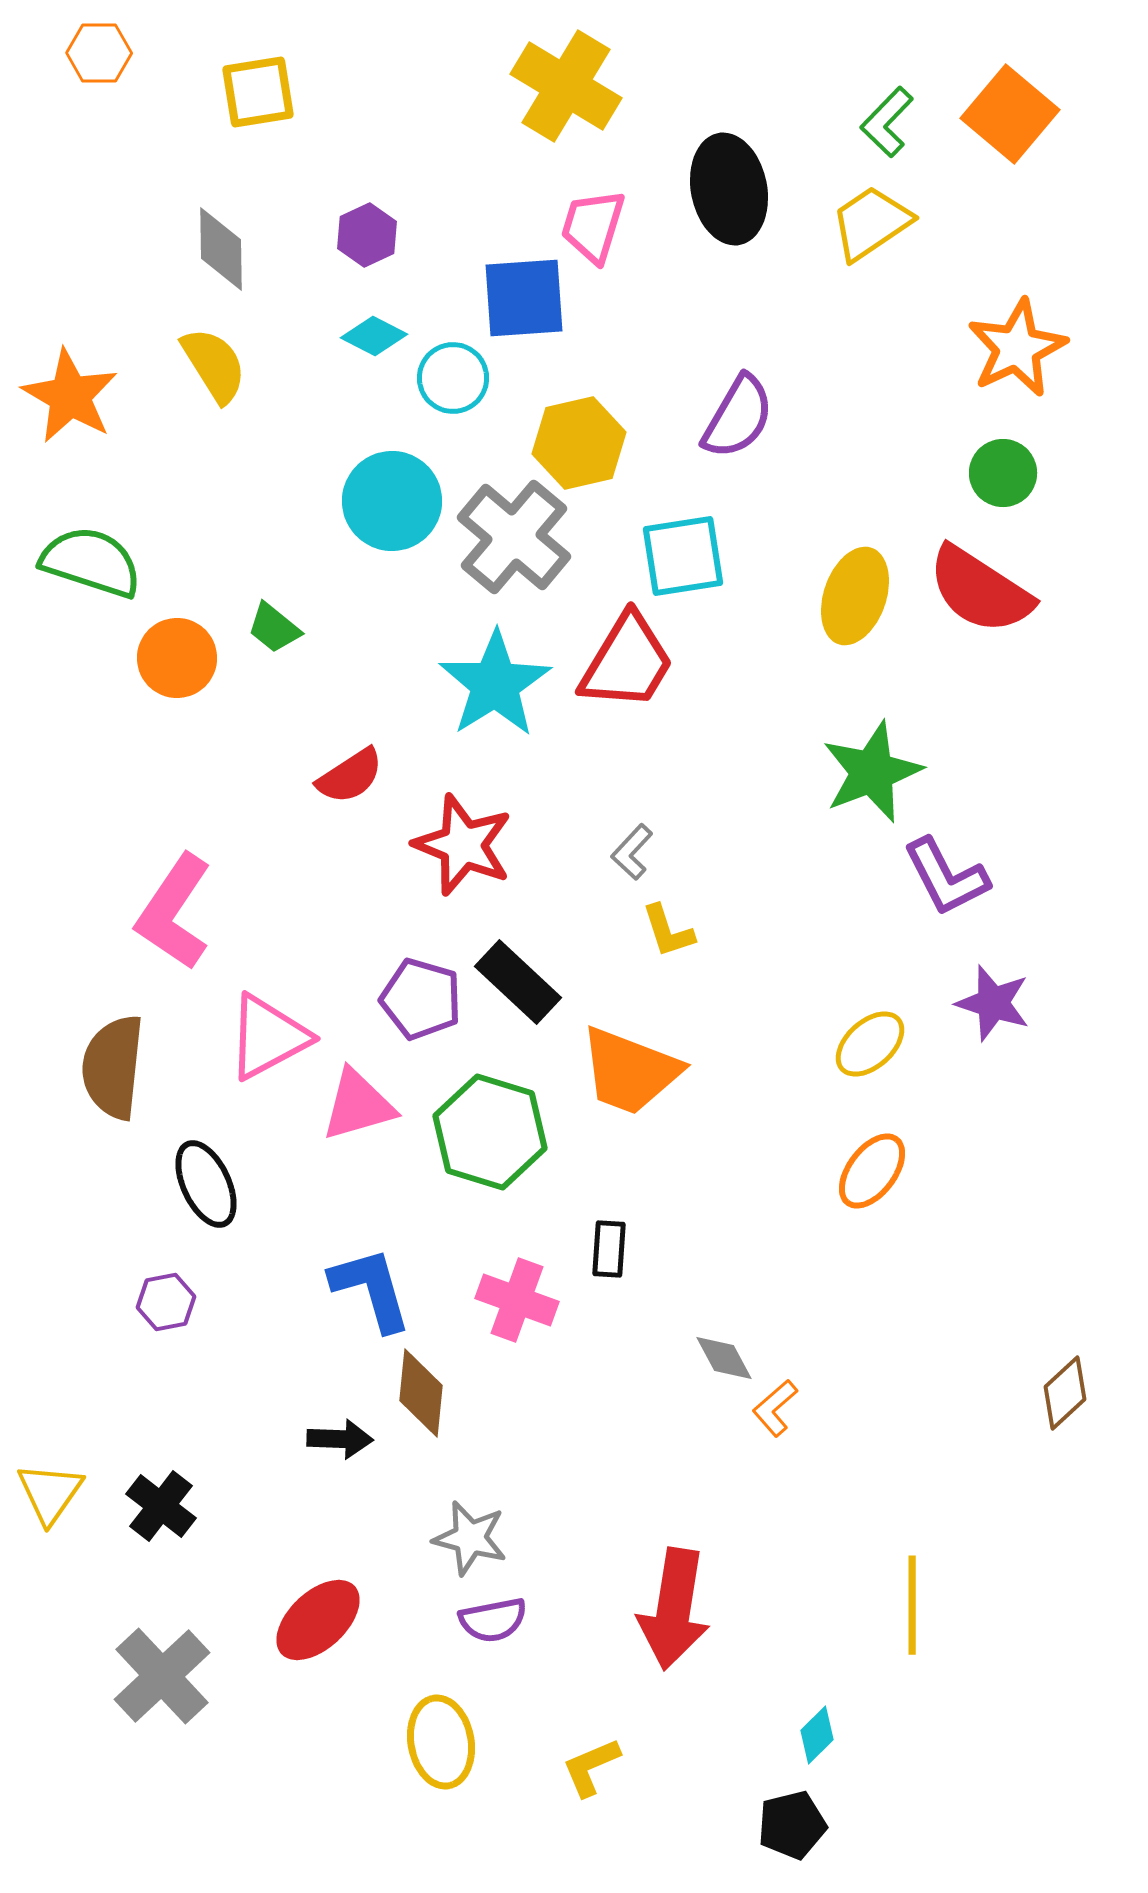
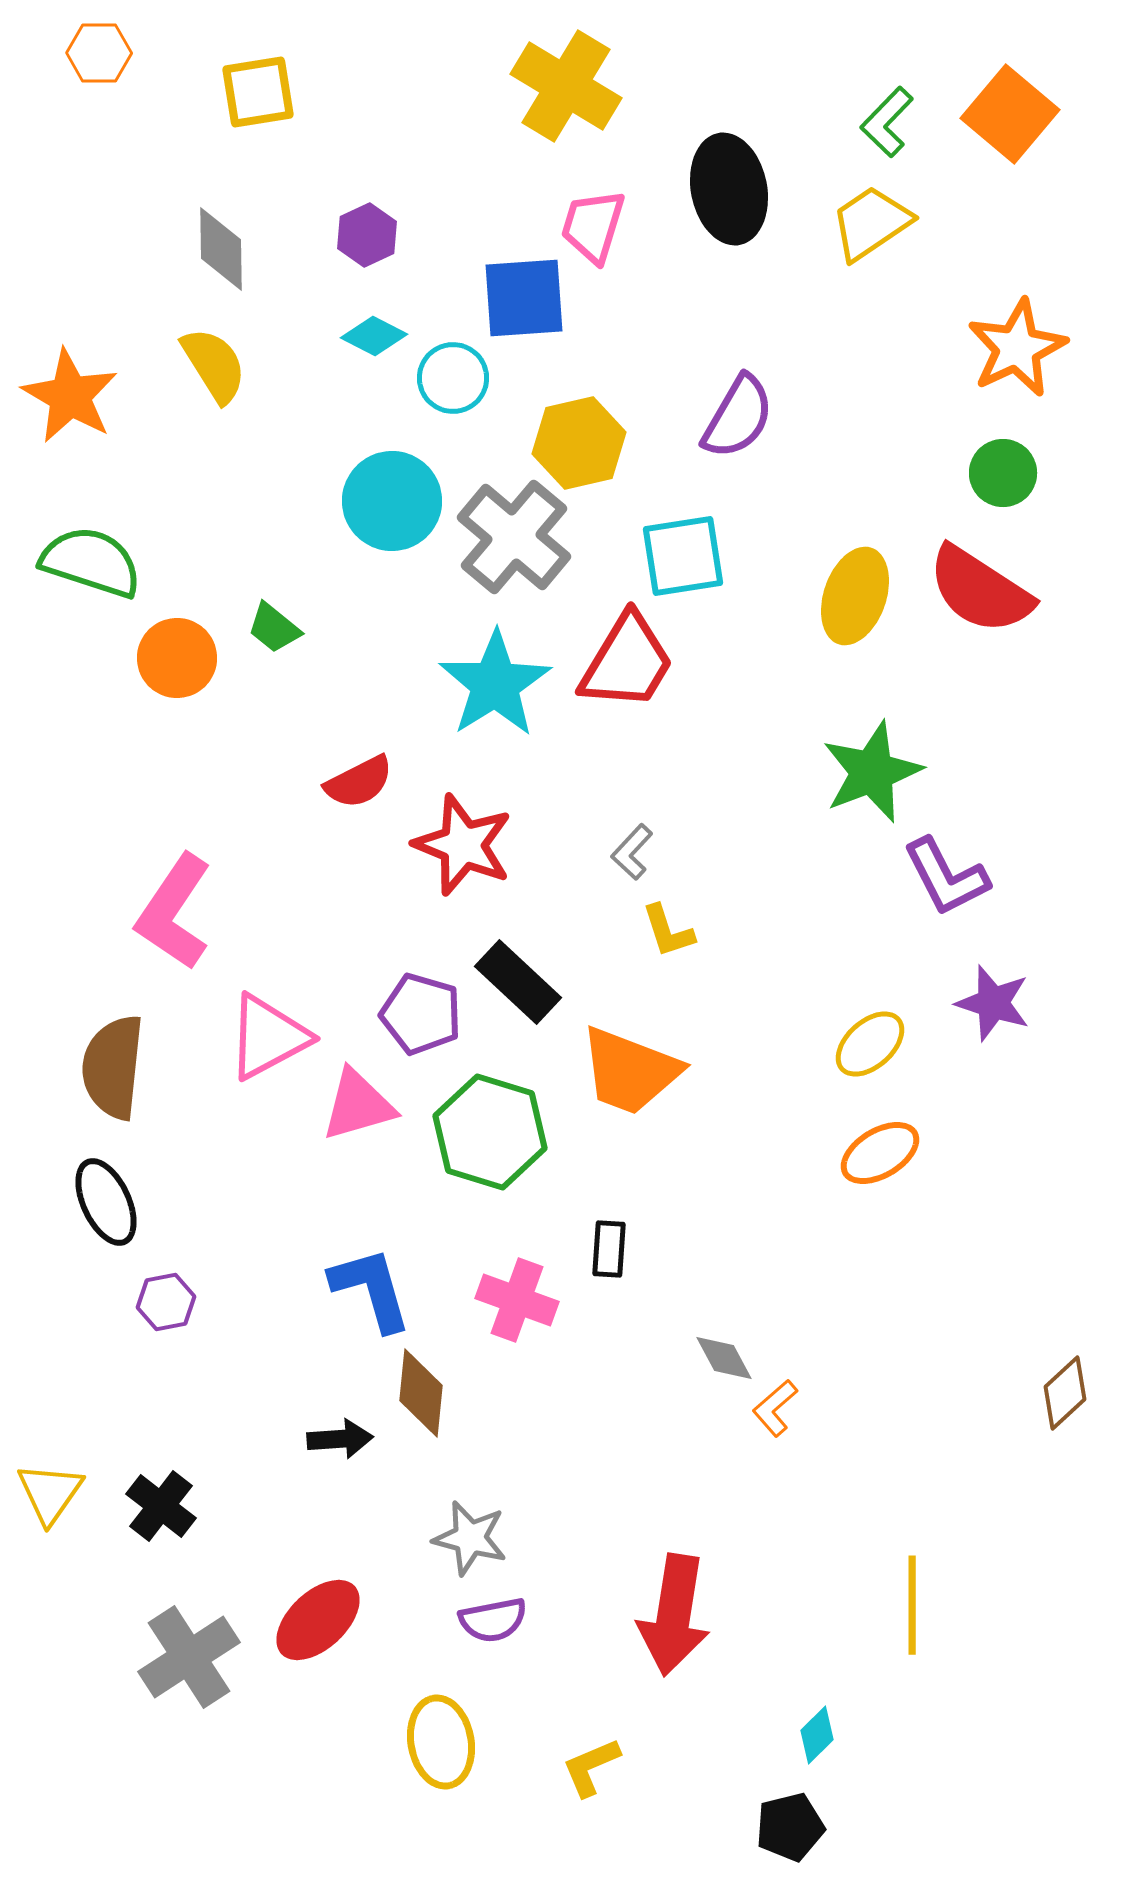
red semicircle at (350, 776): moved 9 px right, 6 px down; rotated 6 degrees clockwise
purple pentagon at (421, 999): moved 15 px down
orange ellipse at (872, 1171): moved 8 px right, 18 px up; rotated 22 degrees clockwise
black ellipse at (206, 1184): moved 100 px left, 18 px down
black arrow at (340, 1439): rotated 6 degrees counterclockwise
red arrow at (674, 1609): moved 6 px down
gray cross at (162, 1676): moved 27 px right, 19 px up; rotated 10 degrees clockwise
black pentagon at (792, 1825): moved 2 px left, 2 px down
